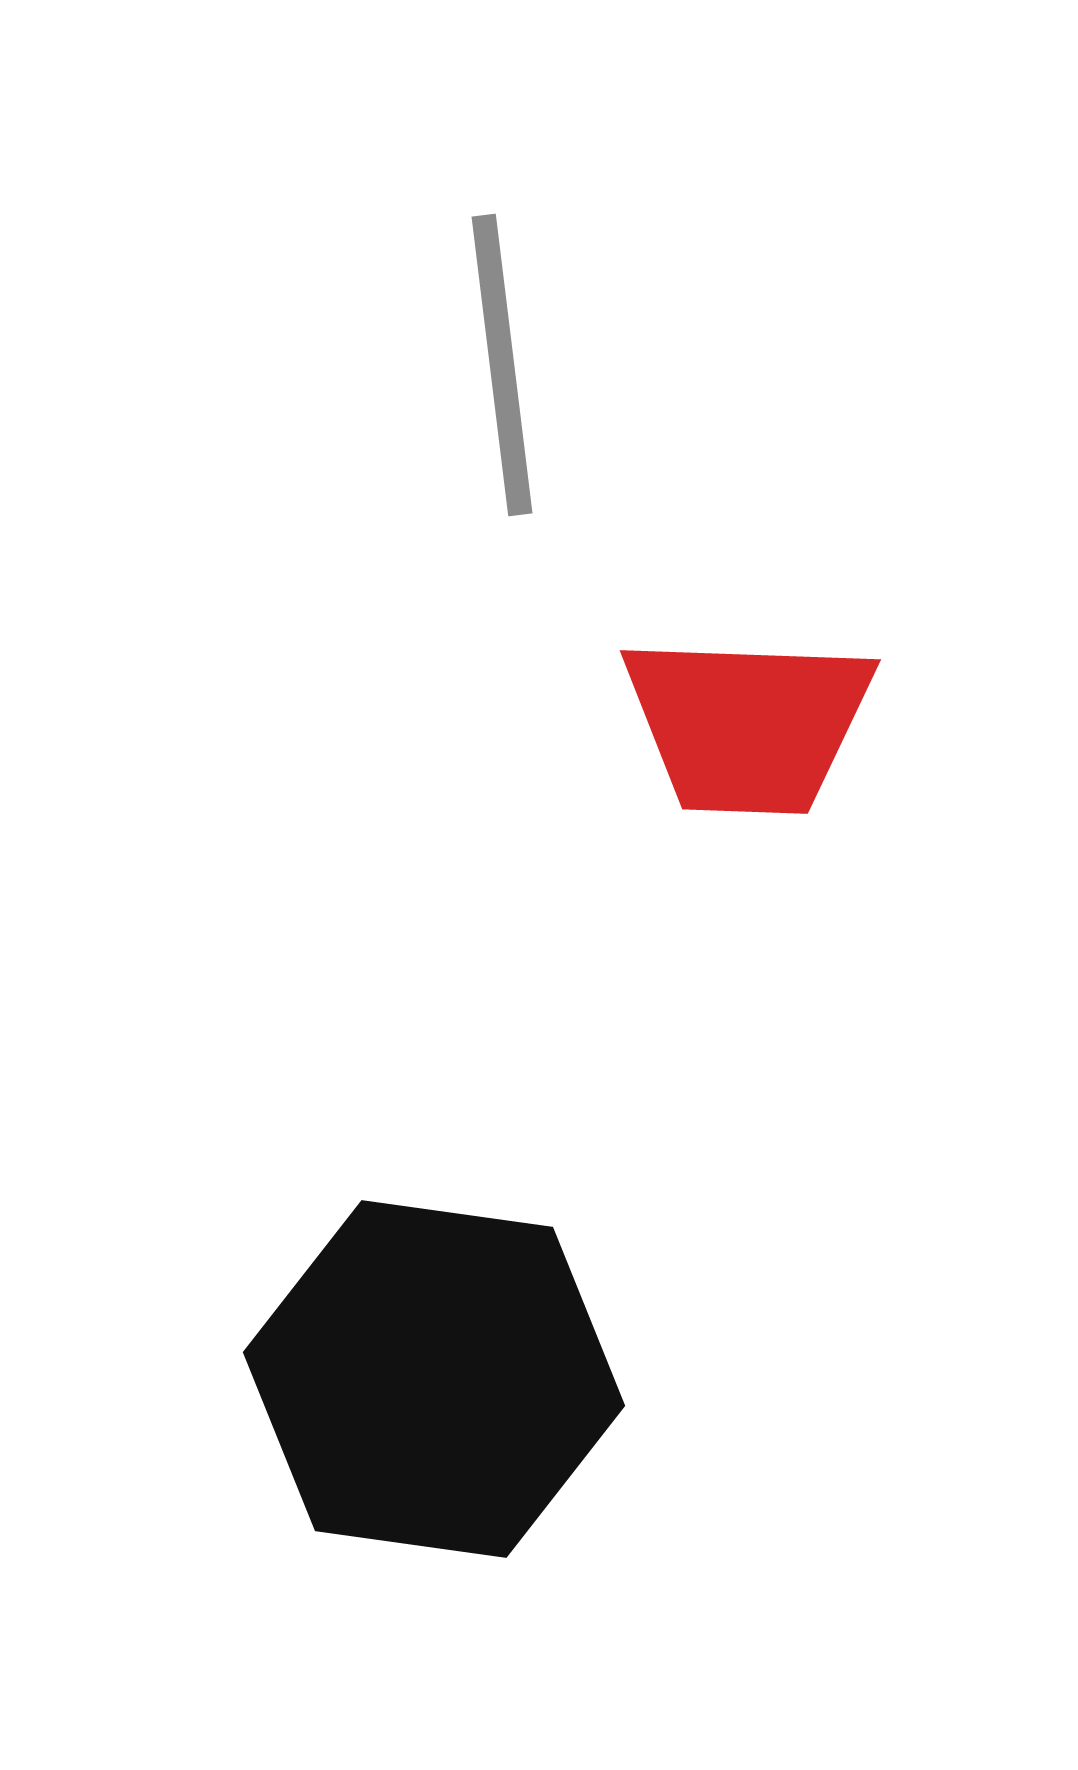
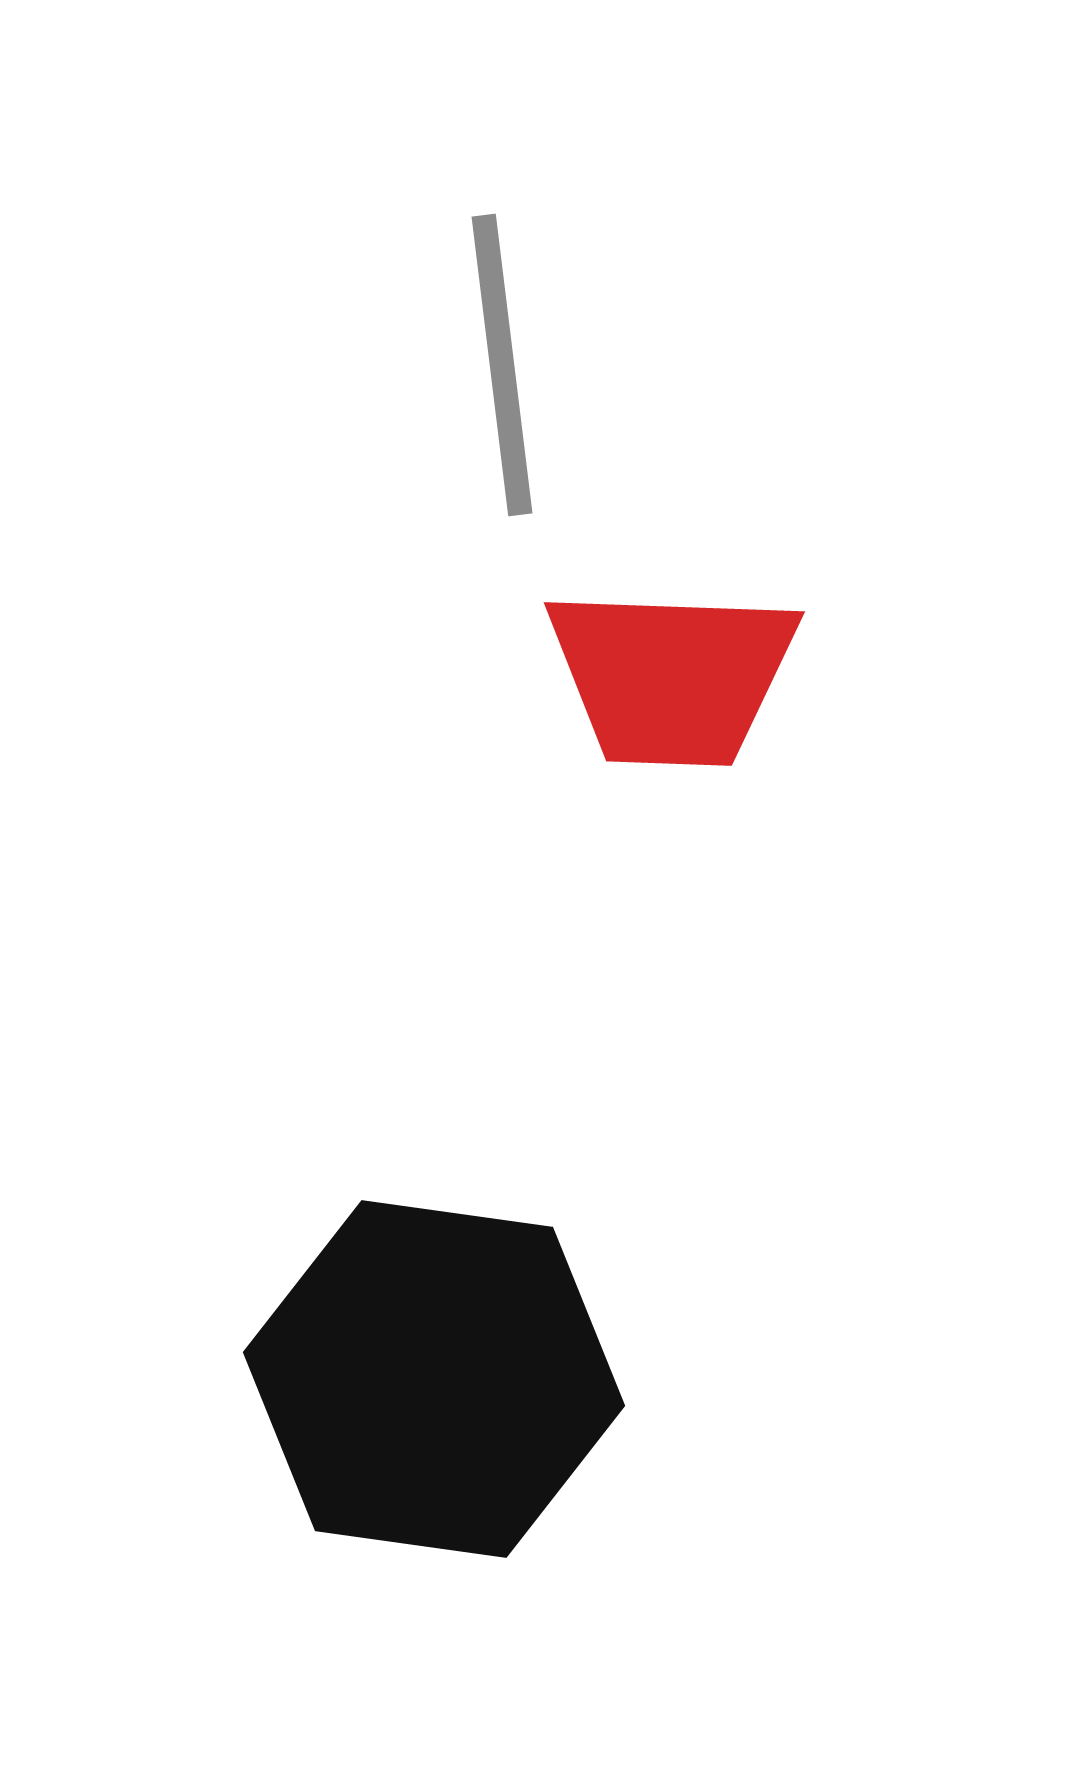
red trapezoid: moved 76 px left, 48 px up
